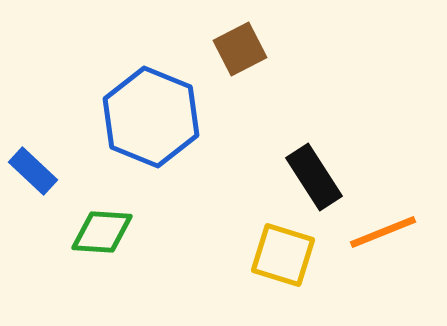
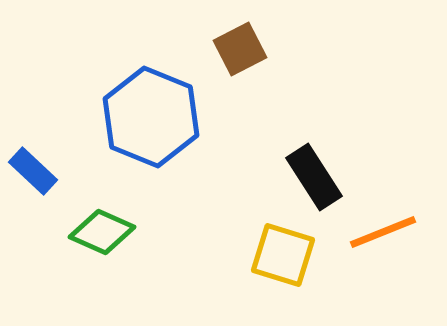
green diamond: rotated 20 degrees clockwise
